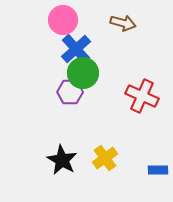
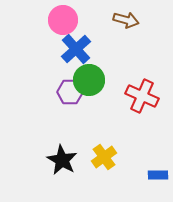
brown arrow: moved 3 px right, 3 px up
green circle: moved 6 px right, 7 px down
yellow cross: moved 1 px left, 1 px up
blue rectangle: moved 5 px down
